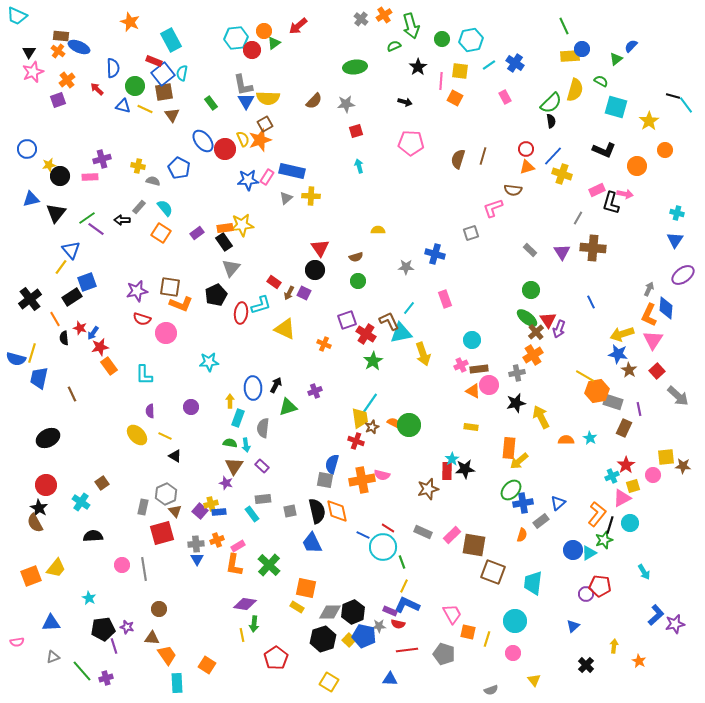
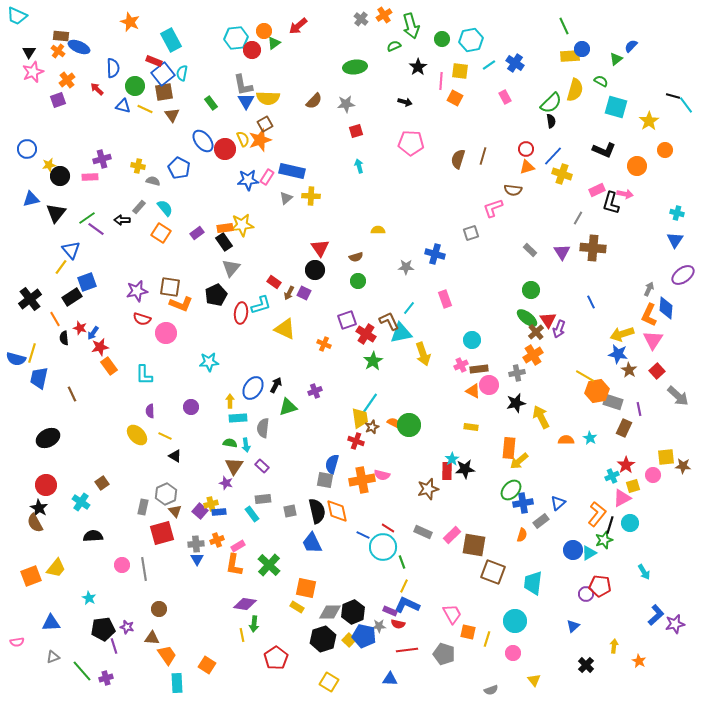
blue ellipse at (253, 388): rotated 35 degrees clockwise
cyan rectangle at (238, 418): rotated 66 degrees clockwise
